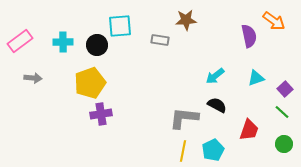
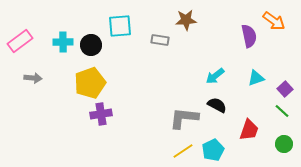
black circle: moved 6 px left
green line: moved 1 px up
yellow line: rotated 45 degrees clockwise
